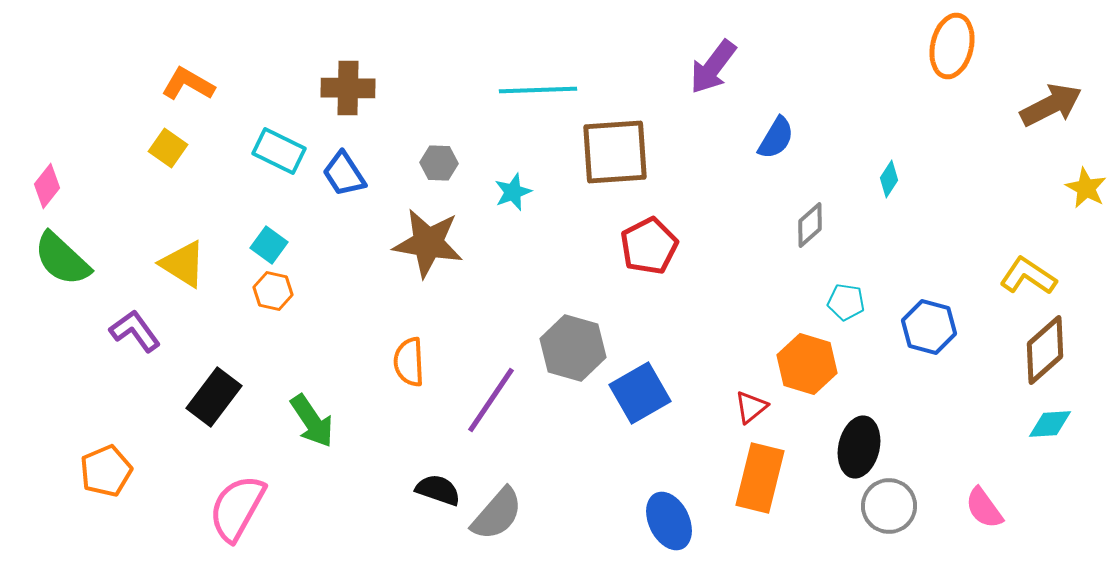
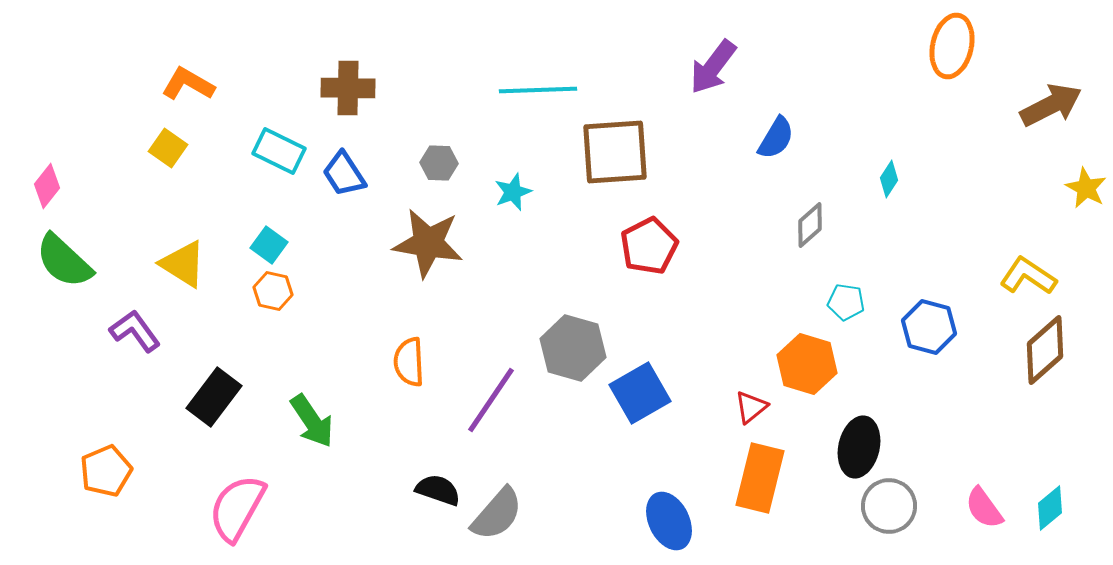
green semicircle at (62, 259): moved 2 px right, 2 px down
cyan diamond at (1050, 424): moved 84 px down; rotated 36 degrees counterclockwise
